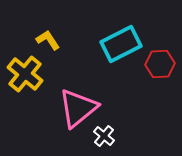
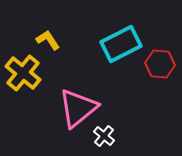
red hexagon: rotated 8 degrees clockwise
yellow cross: moved 2 px left, 1 px up
